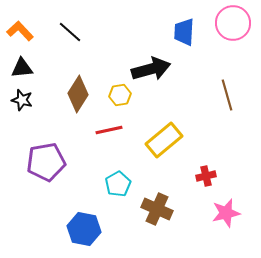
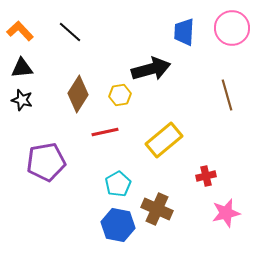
pink circle: moved 1 px left, 5 px down
red line: moved 4 px left, 2 px down
blue hexagon: moved 34 px right, 4 px up
